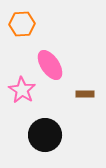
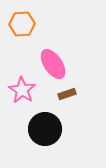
pink ellipse: moved 3 px right, 1 px up
brown rectangle: moved 18 px left; rotated 18 degrees counterclockwise
black circle: moved 6 px up
